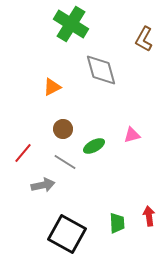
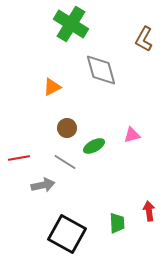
brown circle: moved 4 px right, 1 px up
red line: moved 4 px left, 5 px down; rotated 40 degrees clockwise
red arrow: moved 5 px up
